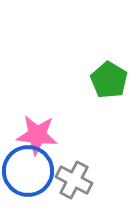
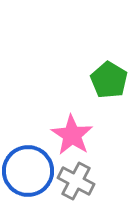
pink star: moved 35 px right; rotated 27 degrees clockwise
gray cross: moved 2 px right, 1 px down
